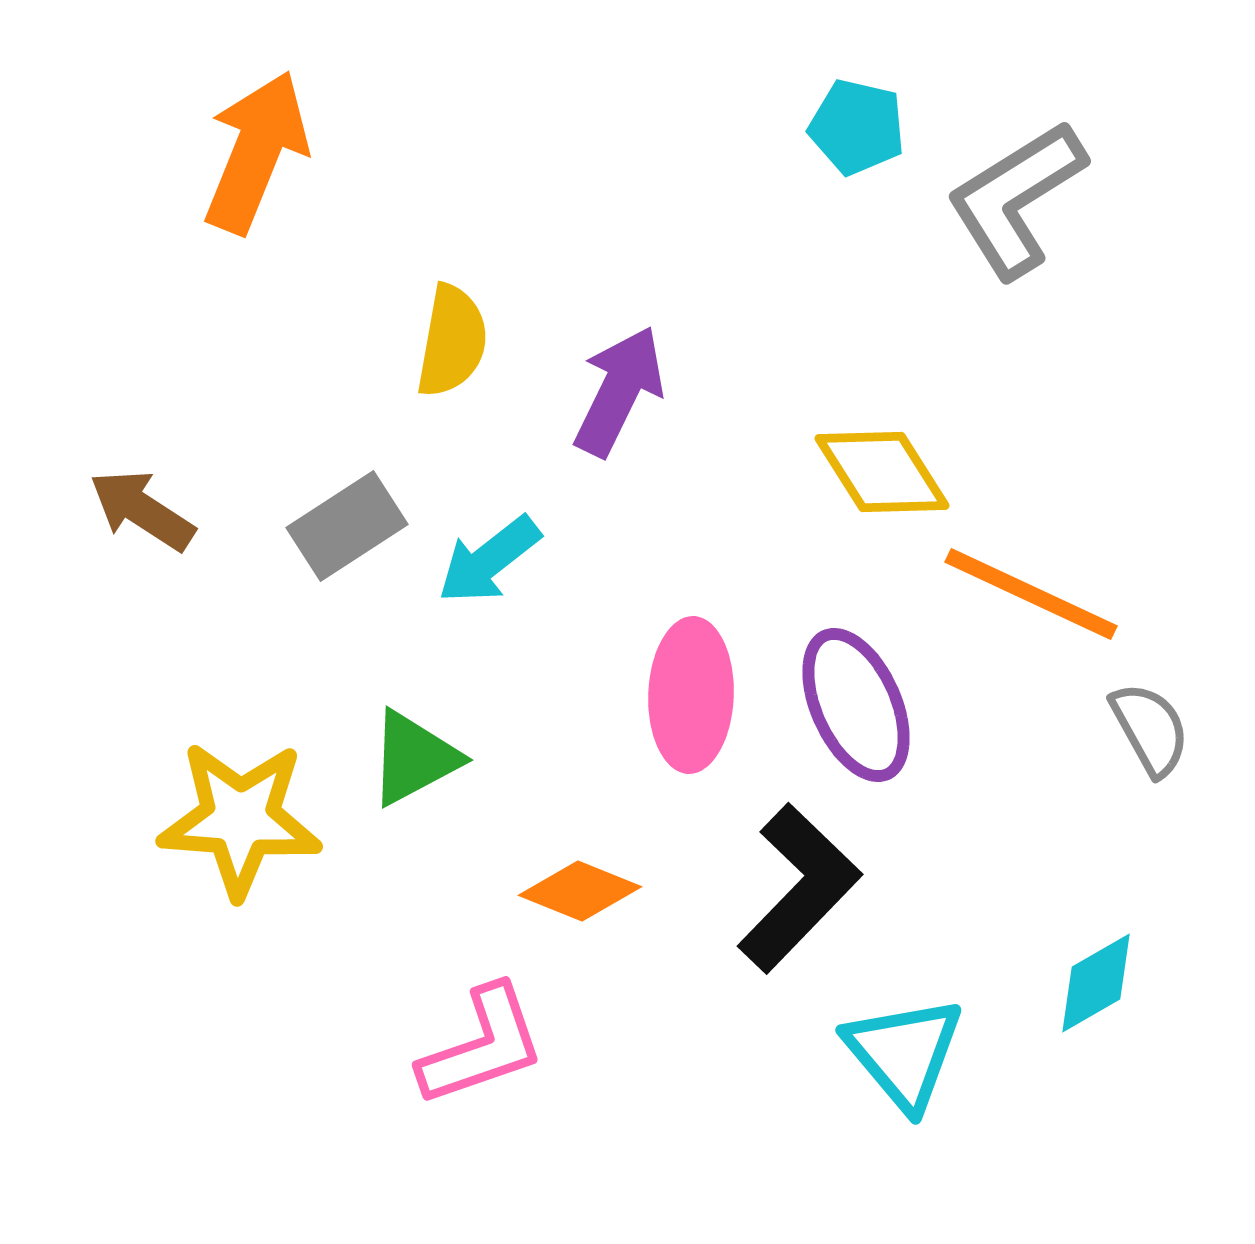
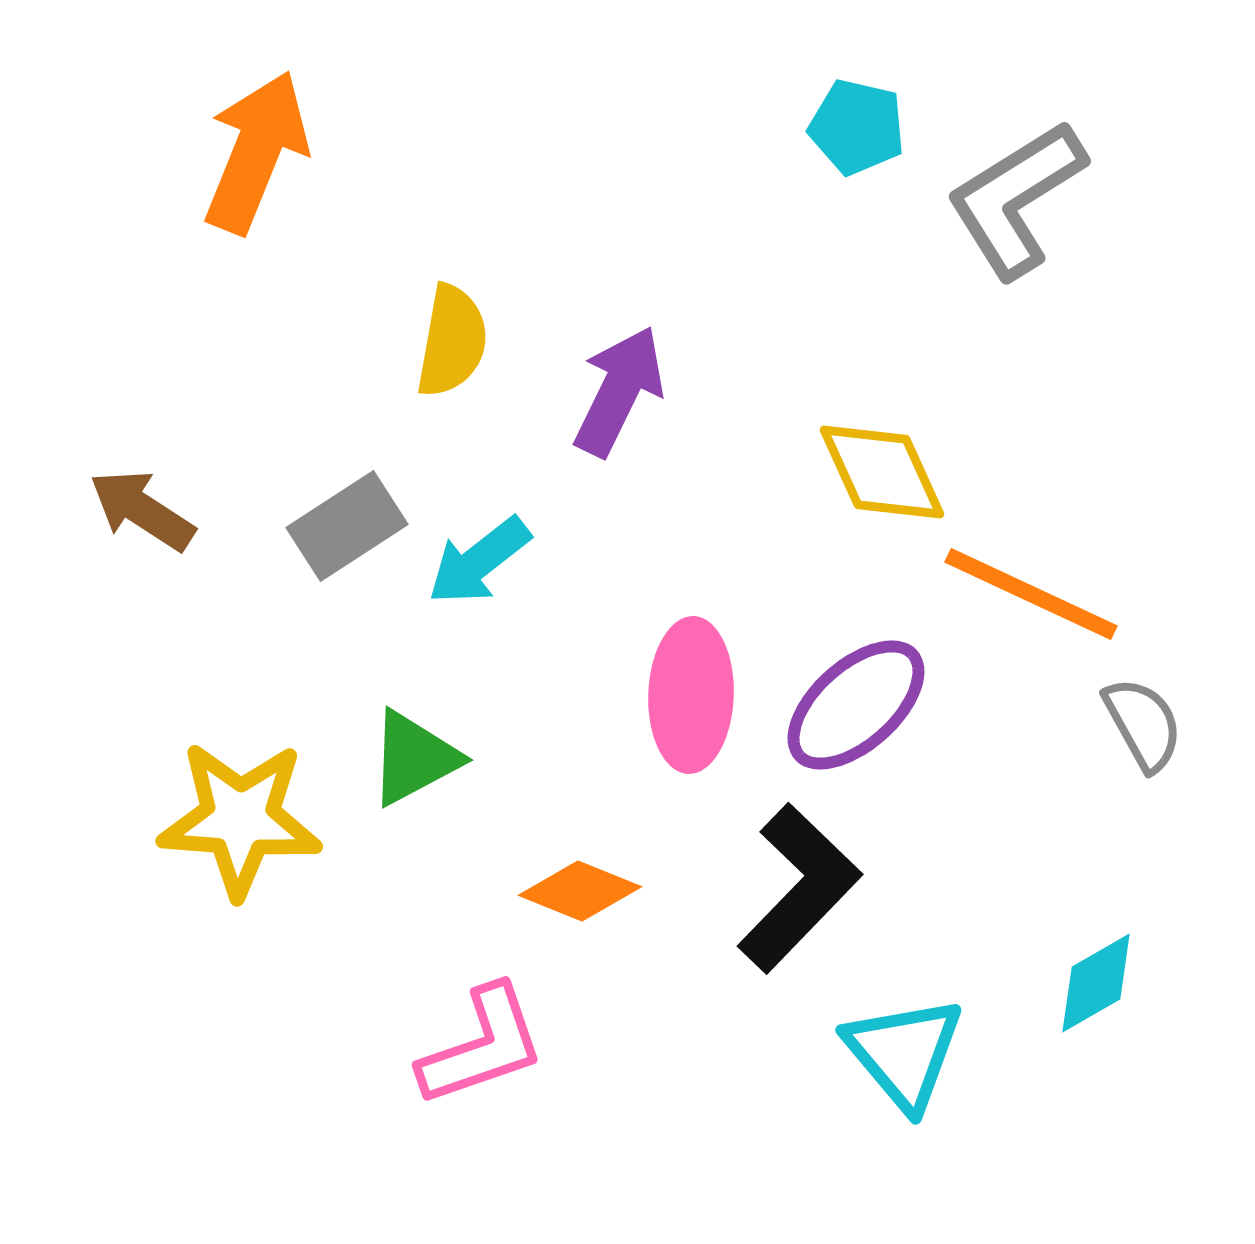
yellow diamond: rotated 8 degrees clockwise
cyan arrow: moved 10 px left, 1 px down
purple ellipse: rotated 72 degrees clockwise
gray semicircle: moved 7 px left, 5 px up
